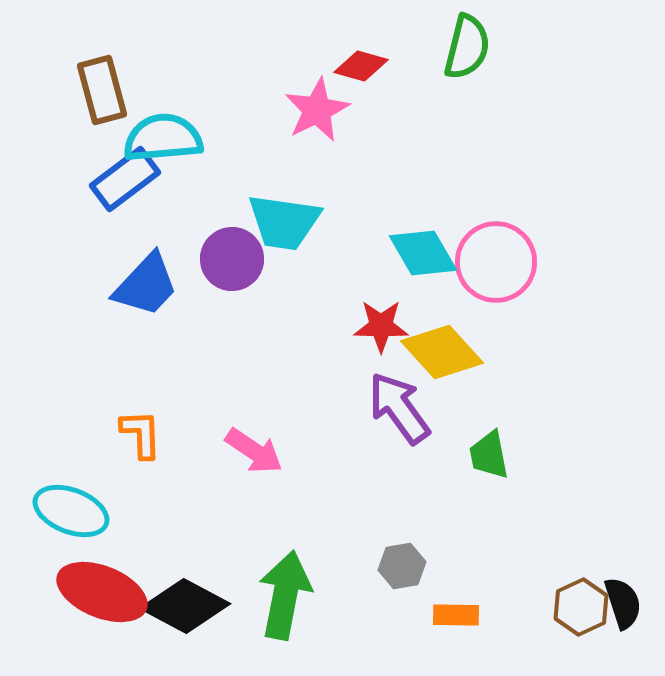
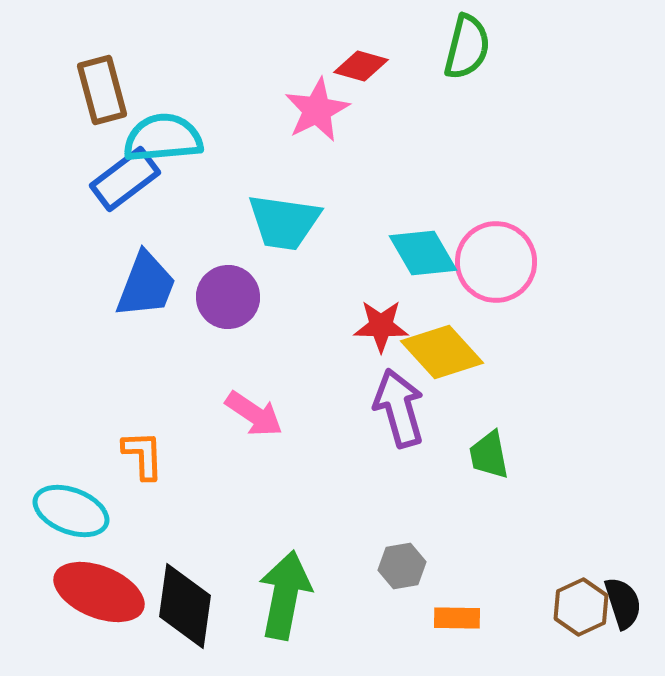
purple circle: moved 4 px left, 38 px down
blue trapezoid: rotated 22 degrees counterclockwise
purple arrow: rotated 20 degrees clockwise
orange L-shape: moved 2 px right, 21 px down
pink arrow: moved 37 px up
red ellipse: moved 3 px left
black diamond: rotated 70 degrees clockwise
orange rectangle: moved 1 px right, 3 px down
